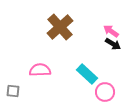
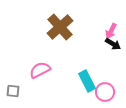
pink arrow: rotated 98 degrees counterclockwise
pink semicircle: rotated 25 degrees counterclockwise
cyan rectangle: moved 7 px down; rotated 20 degrees clockwise
